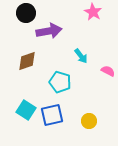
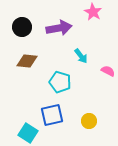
black circle: moved 4 px left, 14 px down
purple arrow: moved 10 px right, 3 px up
brown diamond: rotated 25 degrees clockwise
cyan square: moved 2 px right, 23 px down
